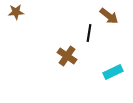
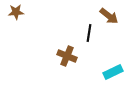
brown cross: rotated 12 degrees counterclockwise
